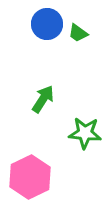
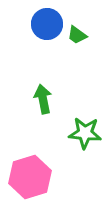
green trapezoid: moved 1 px left, 2 px down
green arrow: rotated 44 degrees counterclockwise
pink hexagon: rotated 9 degrees clockwise
